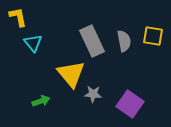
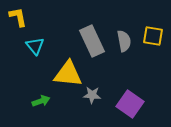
cyan triangle: moved 2 px right, 3 px down
yellow triangle: moved 3 px left; rotated 44 degrees counterclockwise
gray star: moved 1 px left, 1 px down
